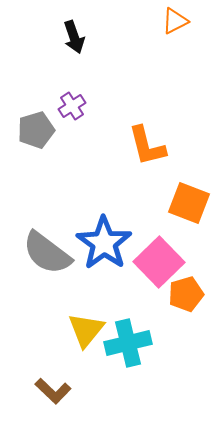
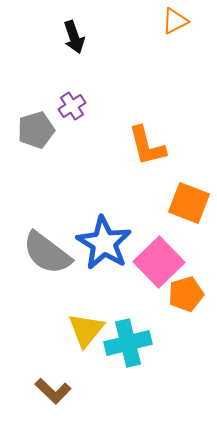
blue star: rotated 4 degrees counterclockwise
